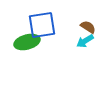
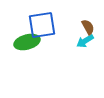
brown semicircle: rotated 28 degrees clockwise
